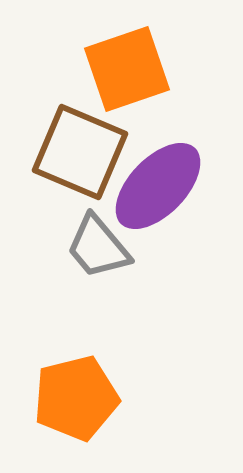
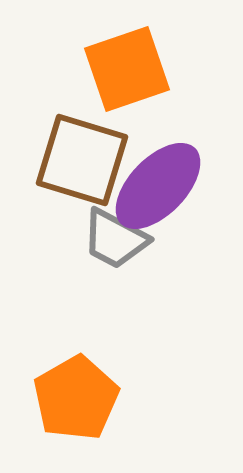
brown square: moved 2 px right, 8 px down; rotated 6 degrees counterclockwise
gray trapezoid: moved 17 px right, 8 px up; rotated 22 degrees counterclockwise
orange pentagon: rotated 16 degrees counterclockwise
